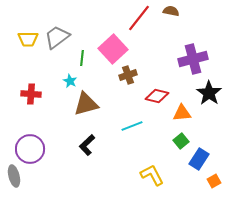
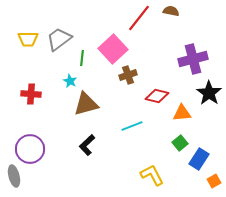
gray trapezoid: moved 2 px right, 2 px down
green square: moved 1 px left, 2 px down
